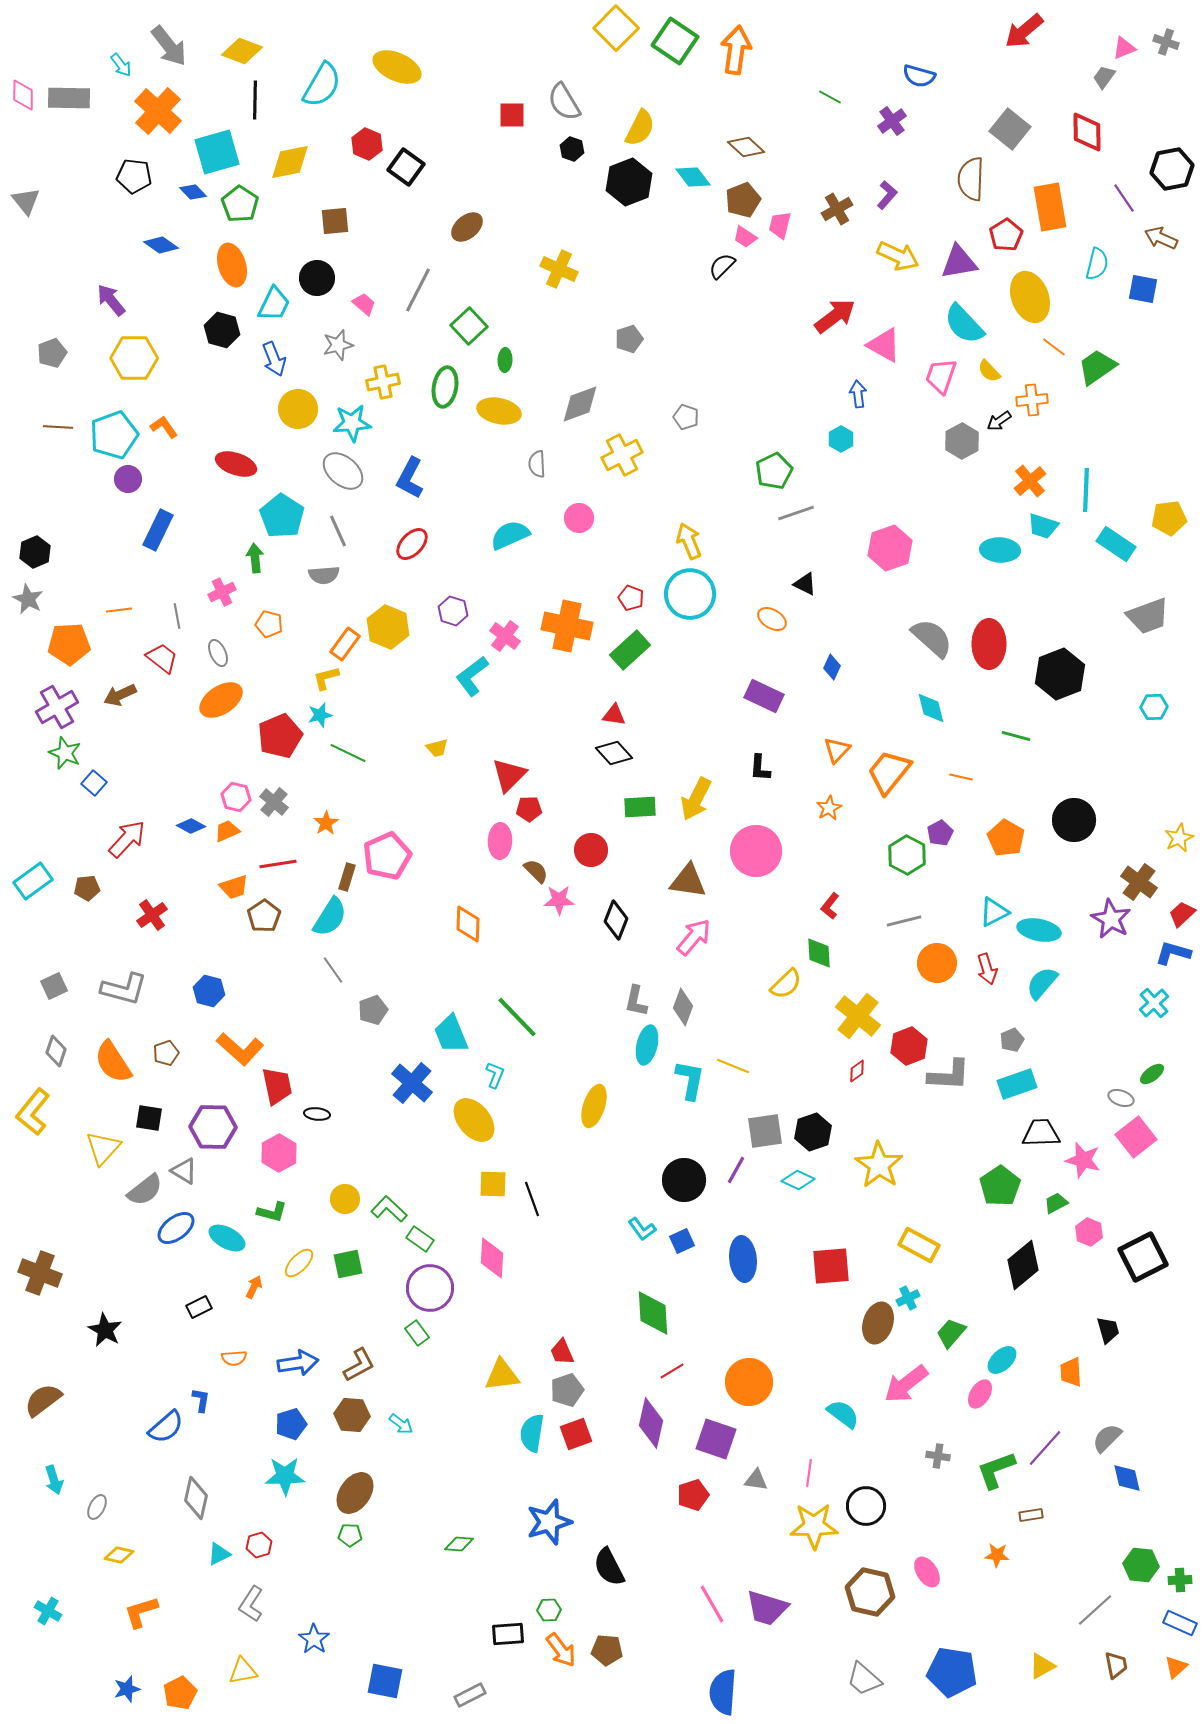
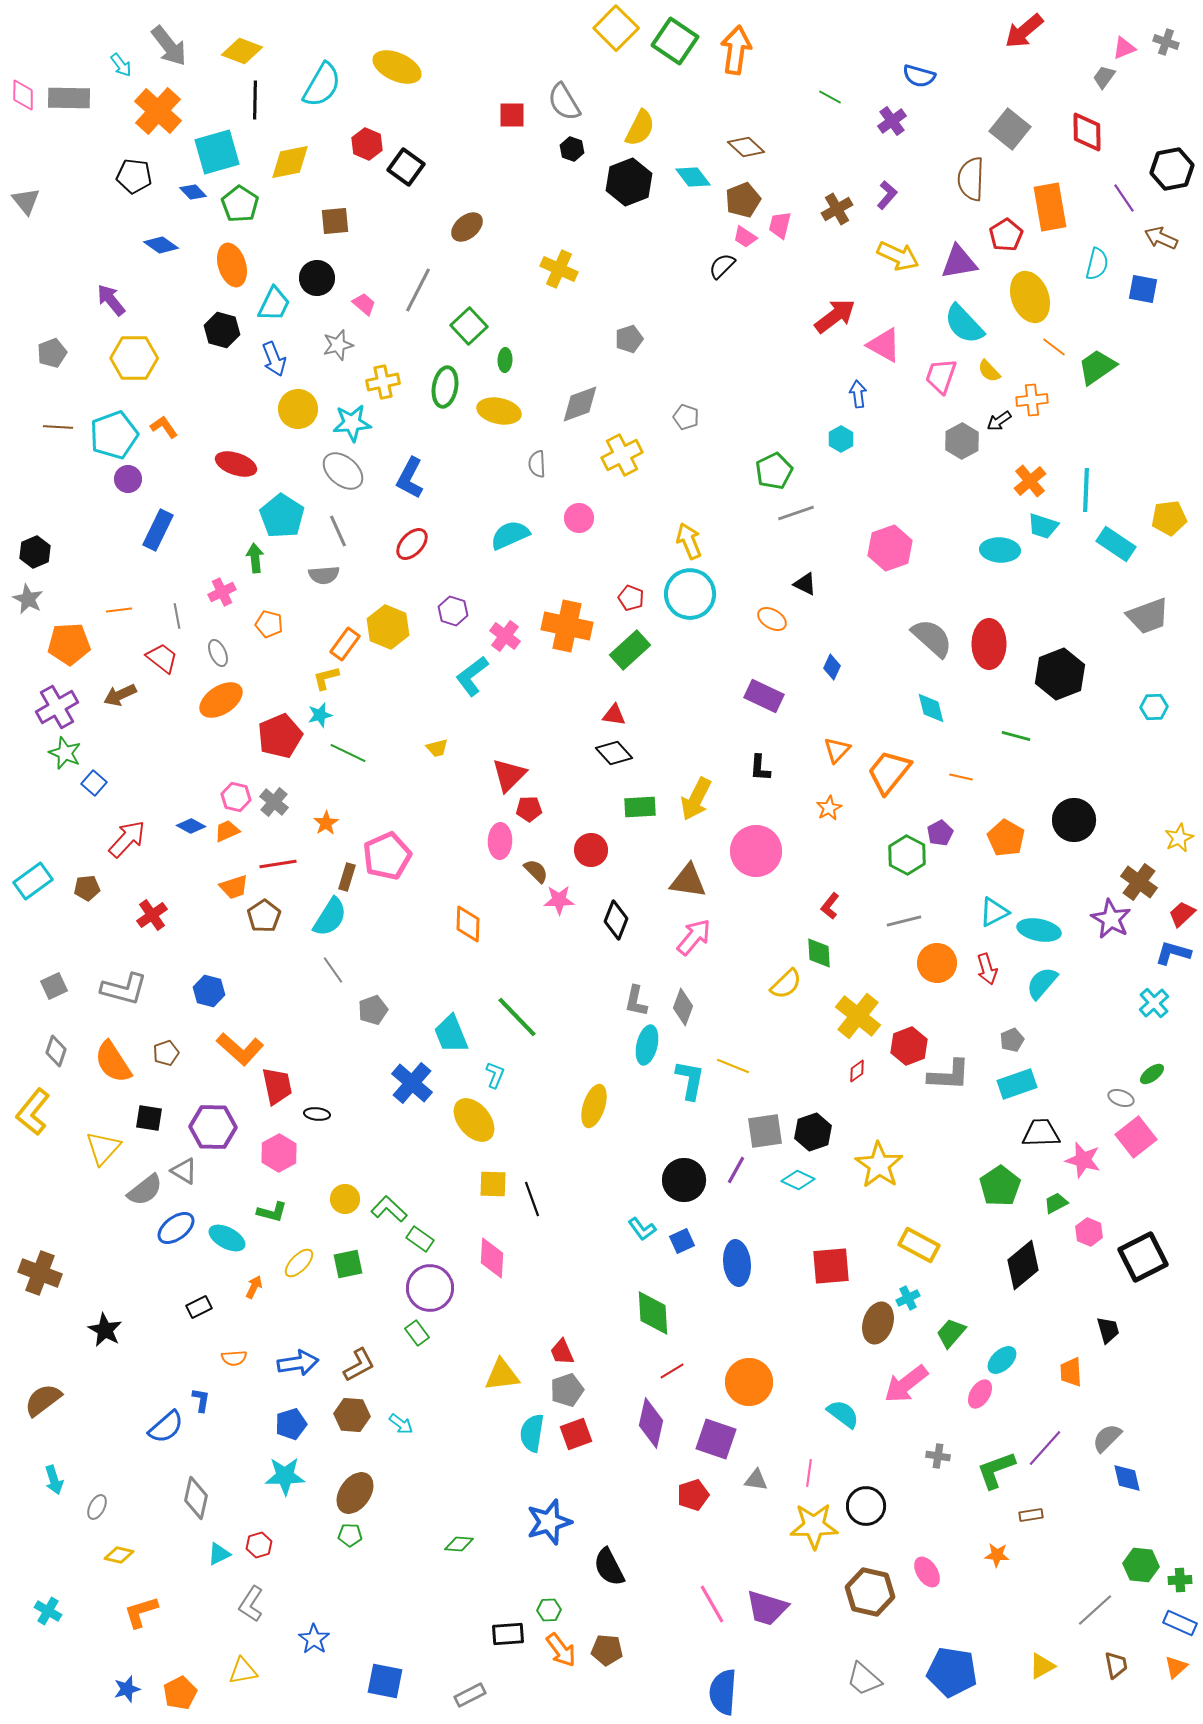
blue ellipse at (743, 1259): moved 6 px left, 4 px down
